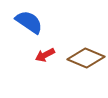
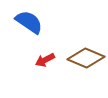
red arrow: moved 5 px down
